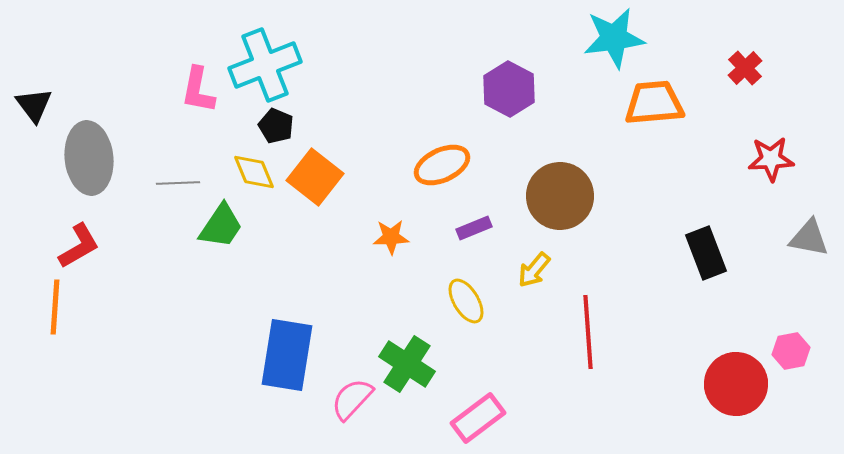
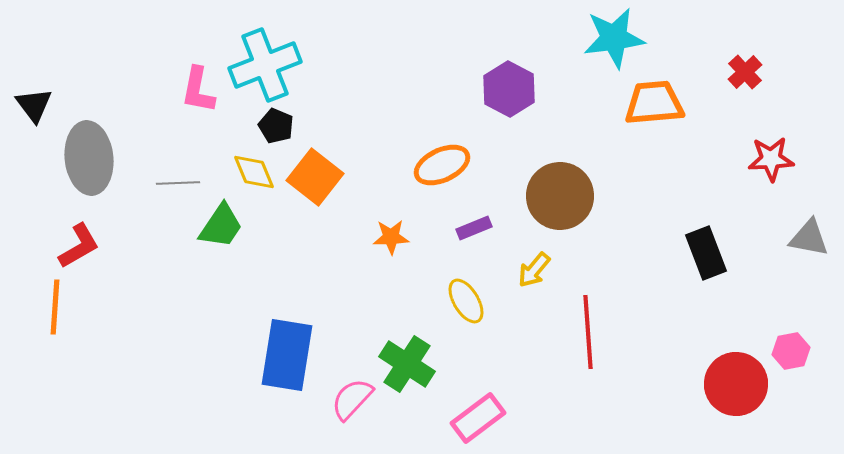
red cross: moved 4 px down
